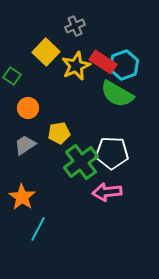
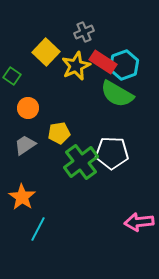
gray cross: moved 9 px right, 6 px down
pink arrow: moved 32 px right, 30 px down
